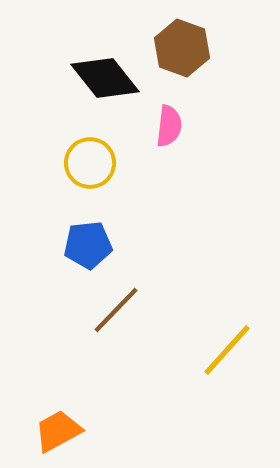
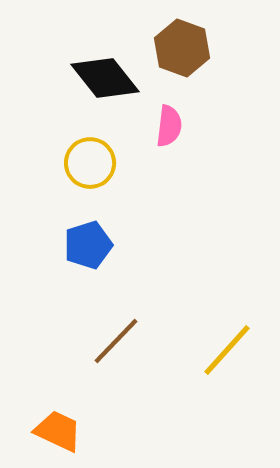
blue pentagon: rotated 12 degrees counterclockwise
brown line: moved 31 px down
orange trapezoid: rotated 54 degrees clockwise
